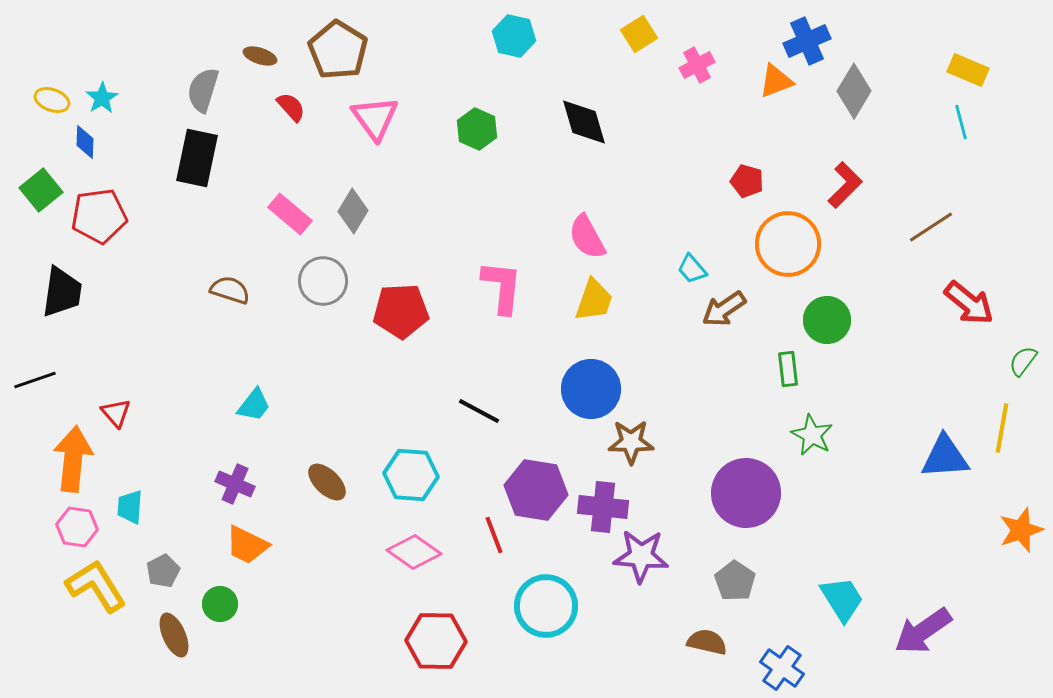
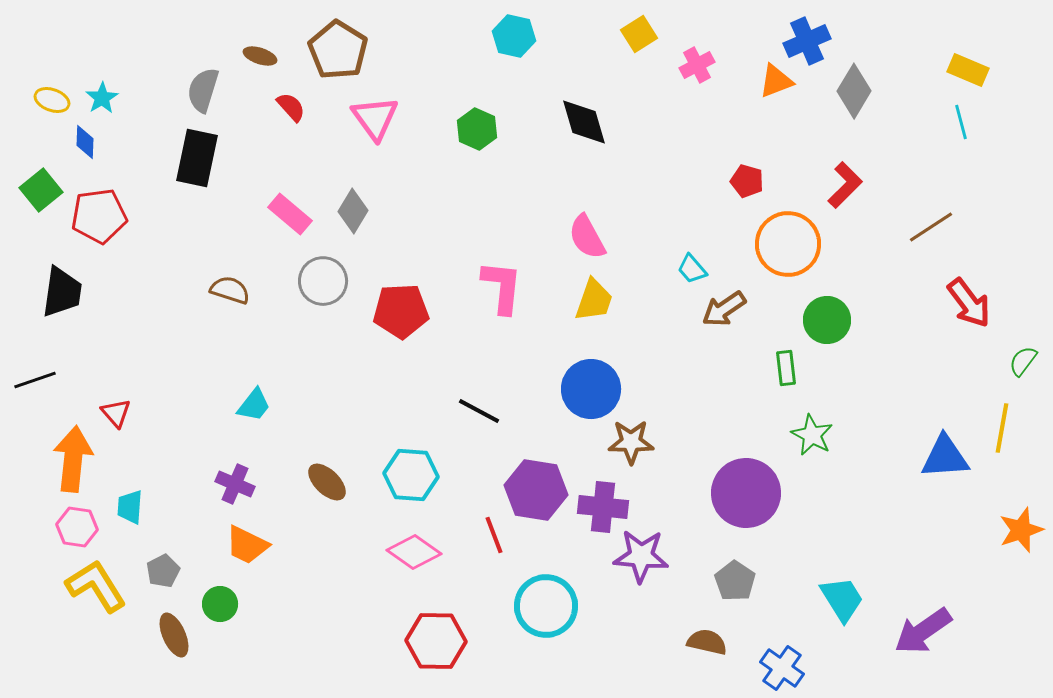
red arrow at (969, 303): rotated 14 degrees clockwise
green rectangle at (788, 369): moved 2 px left, 1 px up
